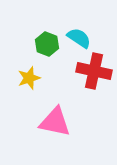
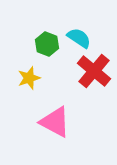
red cross: rotated 28 degrees clockwise
pink triangle: rotated 16 degrees clockwise
